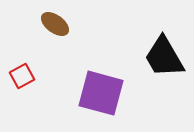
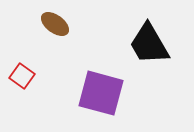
black trapezoid: moved 15 px left, 13 px up
red square: rotated 25 degrees counterclockwise
